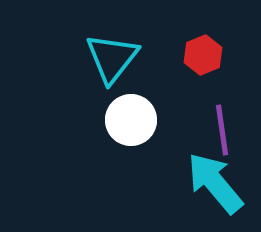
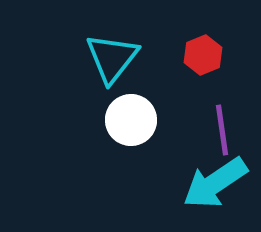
cyan arrow: rotated 84 degrees counterclockwise
